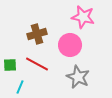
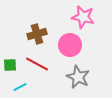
cyan line: rotated 40 degrees clockwise
